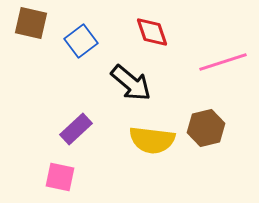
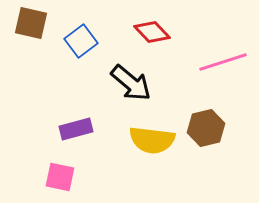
red diamond: rotated 24 degrees counterclockwise
purple rectangle: rotated 28 degrees clockwise
